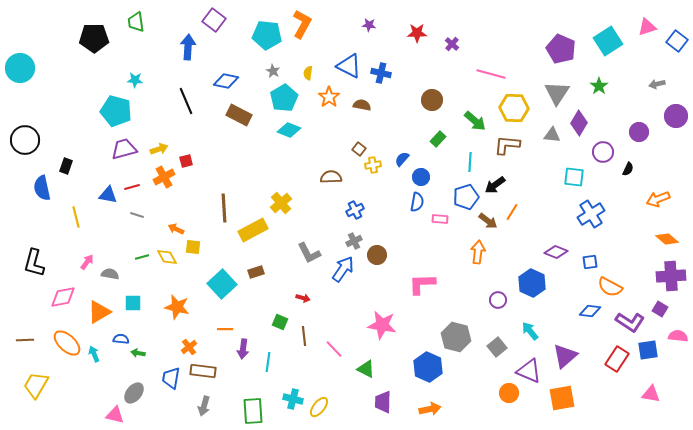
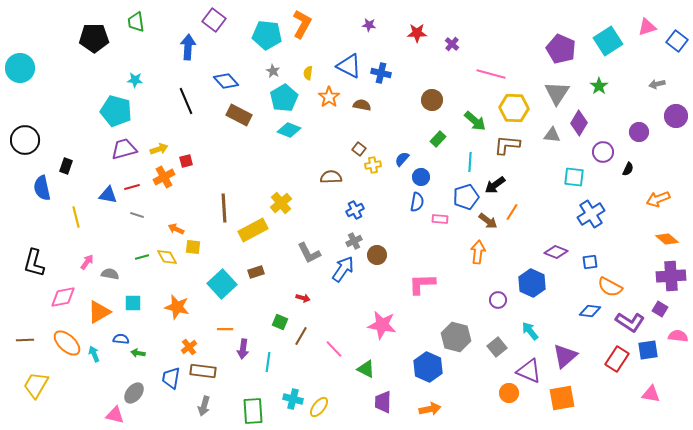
blue diamond at (226, 81): rotated 35 degrees clockwise
brown line at (304, 336): moved 3 px left; rotated 36 degrees clockwise
